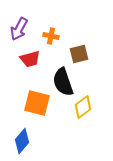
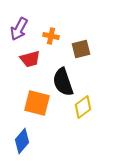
brown square: moved 2 px right, 5 px up
